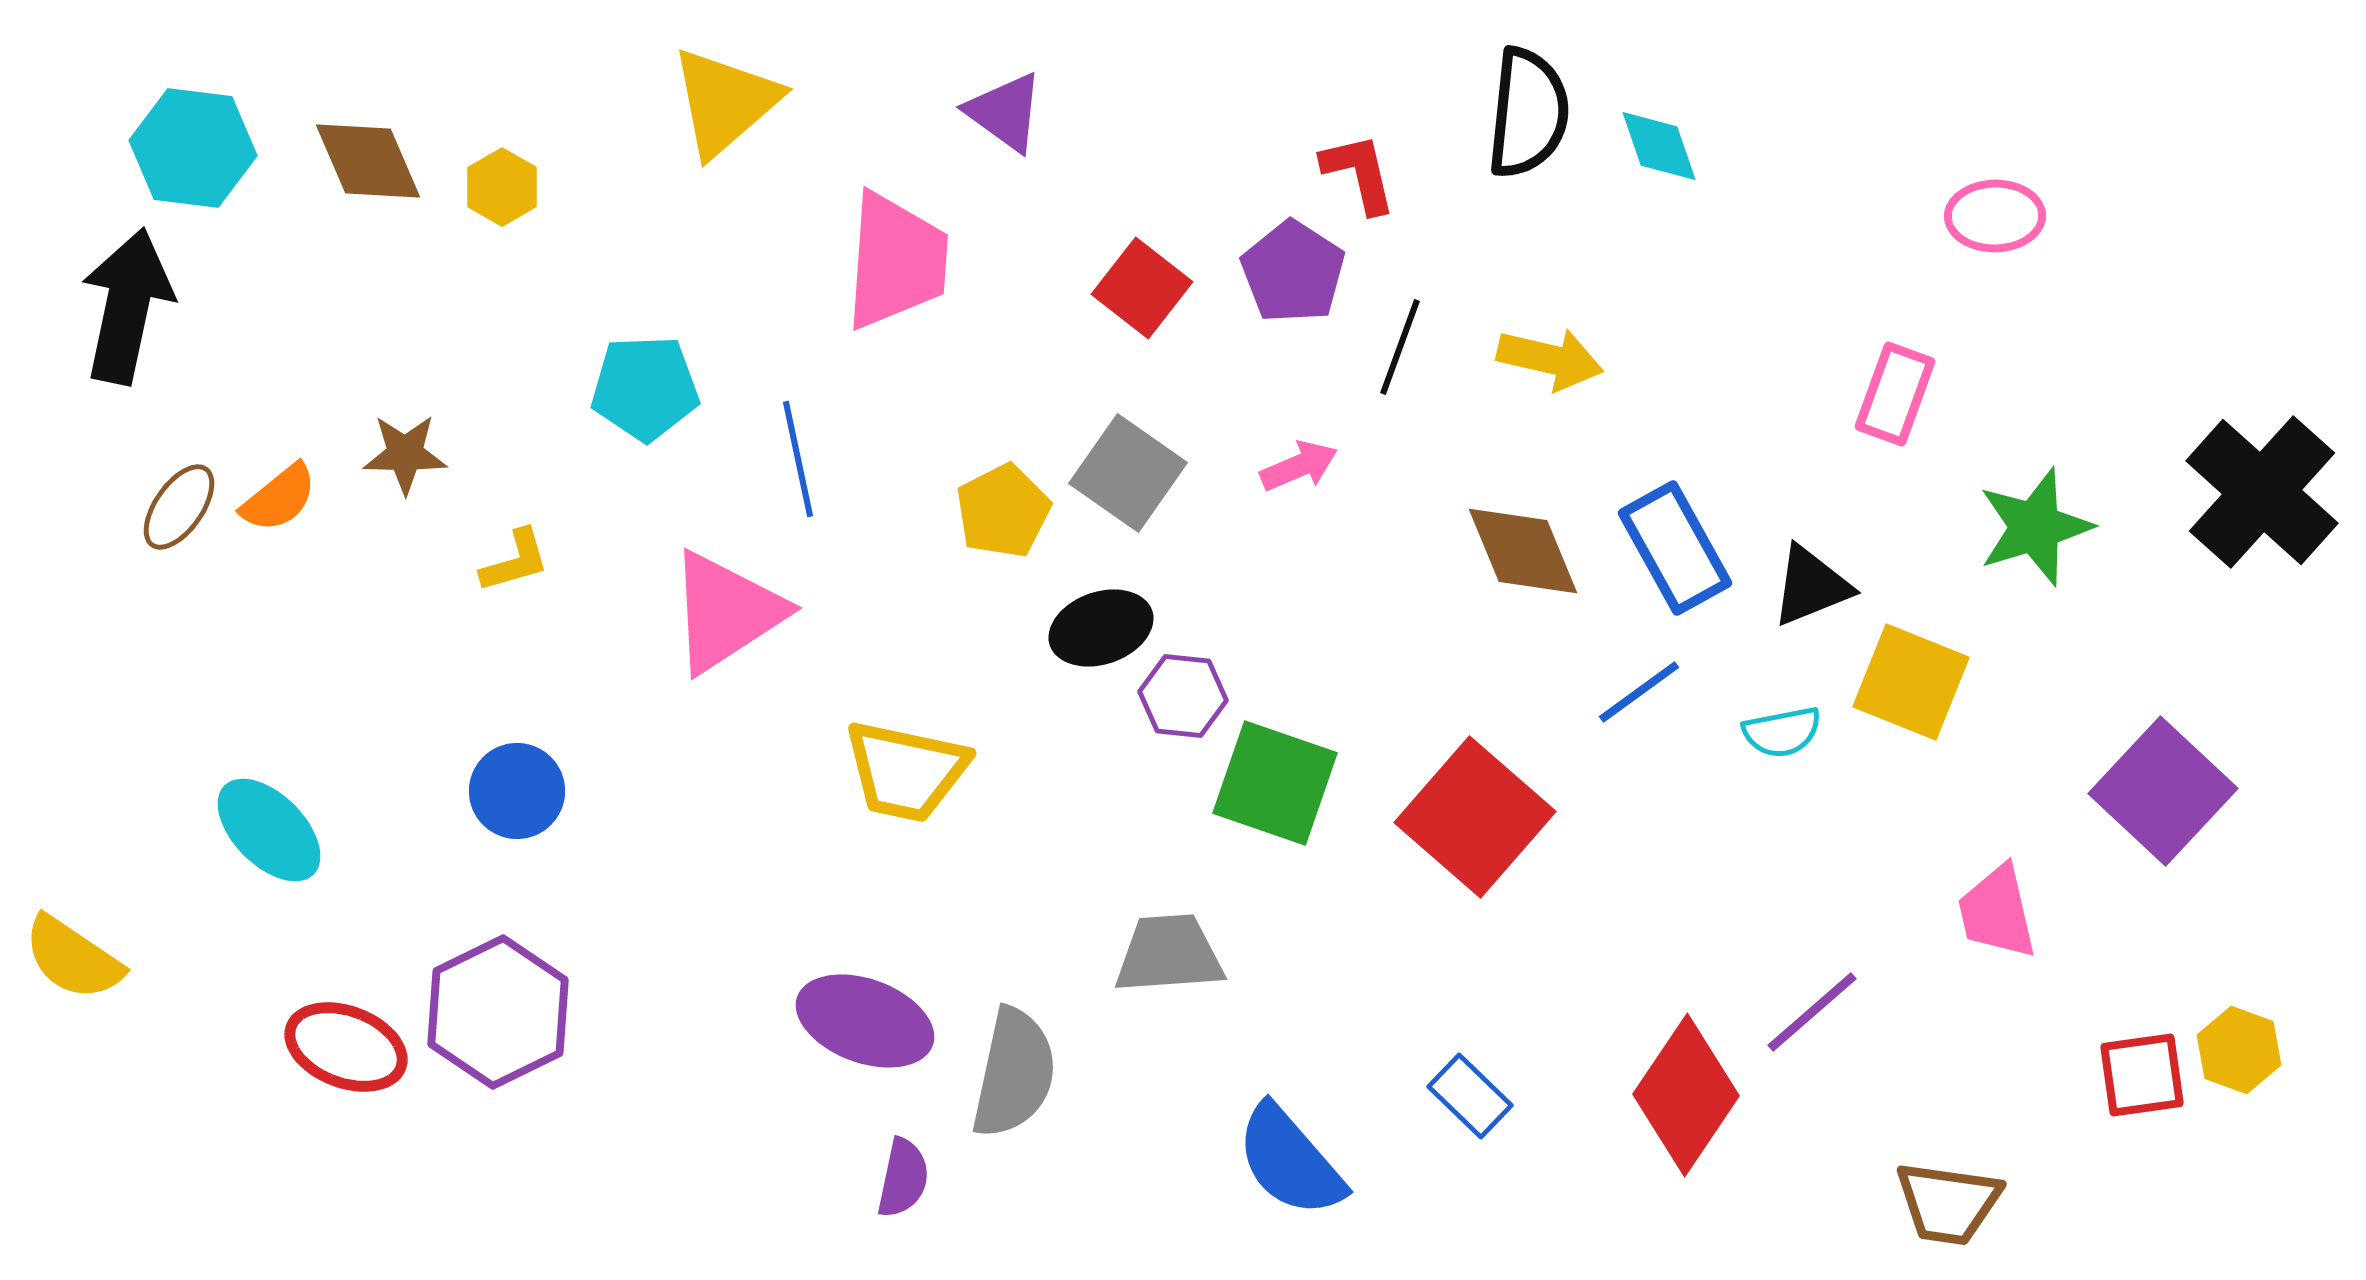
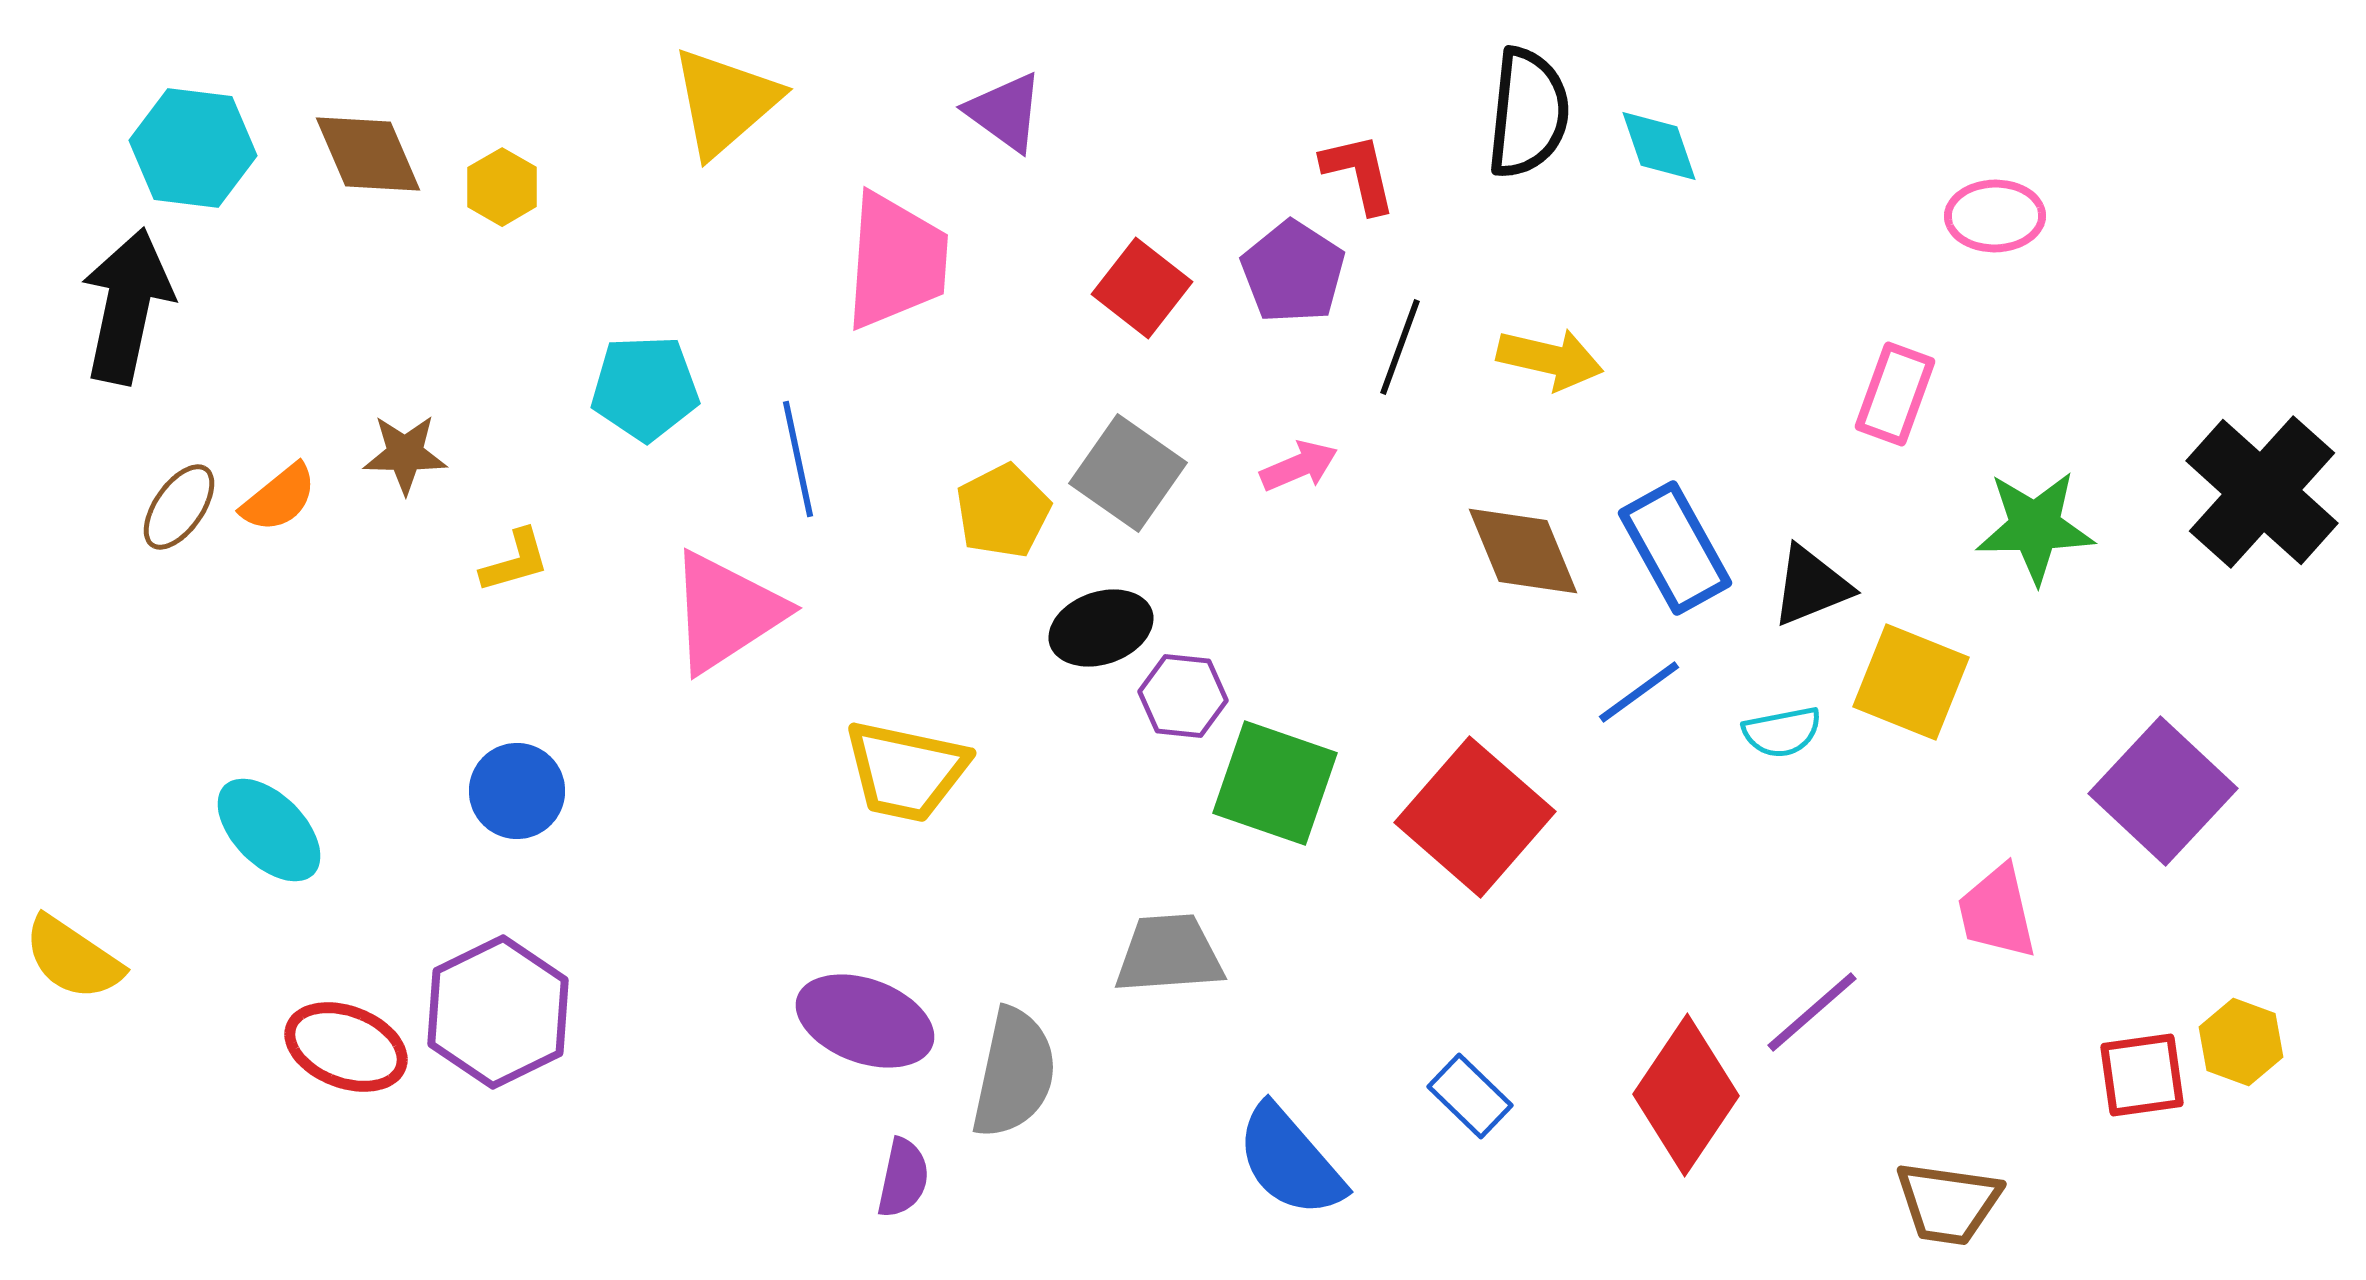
brown diamond at (368, 161): moved 7 px up
green star at (2035, 527): rotated 16 degrees clockwise
yellow hexagon at (2239, 1050): moved 2 px right, 8 px up
